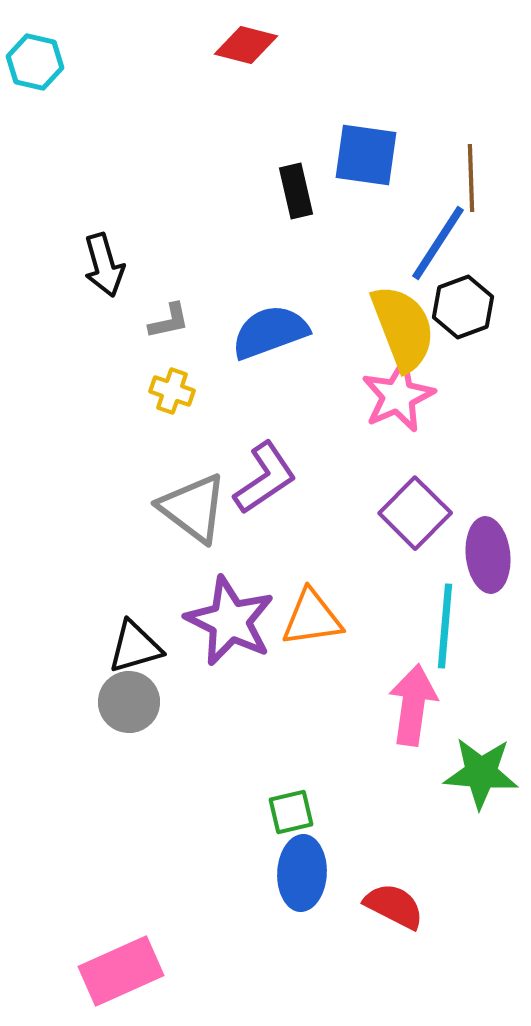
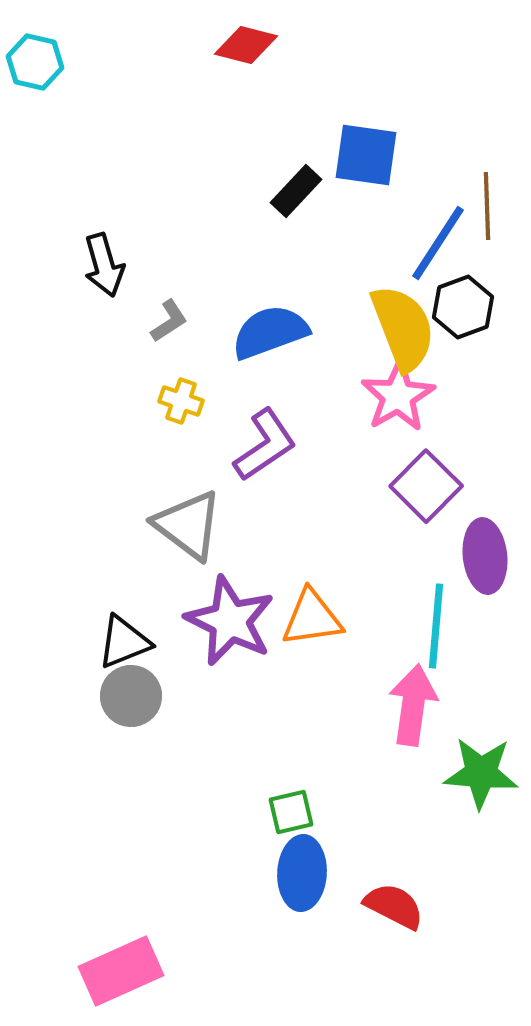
brown line: moved 16 px right, 28 px down
black rectangle: rotated 56 degrees clockwise
gray L-shape: rotated 21 degrees counterclockwise
yellow cross: moved 9 px right, 10 px down
pink star: rotated 6 degrees counterclockwise
purple L-shape: moved 33 px up
gray triangle: moved 5 px left, 17 px down
purple square: moved 11 px right, 27 px up
purple ellipse: moved 3 px left, 1 px down
cyan line: moved 9 px left
black triangle: moved 11 px left, 5 px up; rotated 6 degrees counterclockwise
gray circle: moved 2 px right, 6 px up
